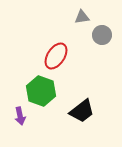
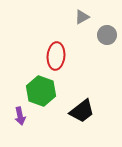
gray triangle: rotated 21 degrees counterclockwise
gray circle: moved 5 px right
red ellipse: rotated 28 degrees counterclockwise
